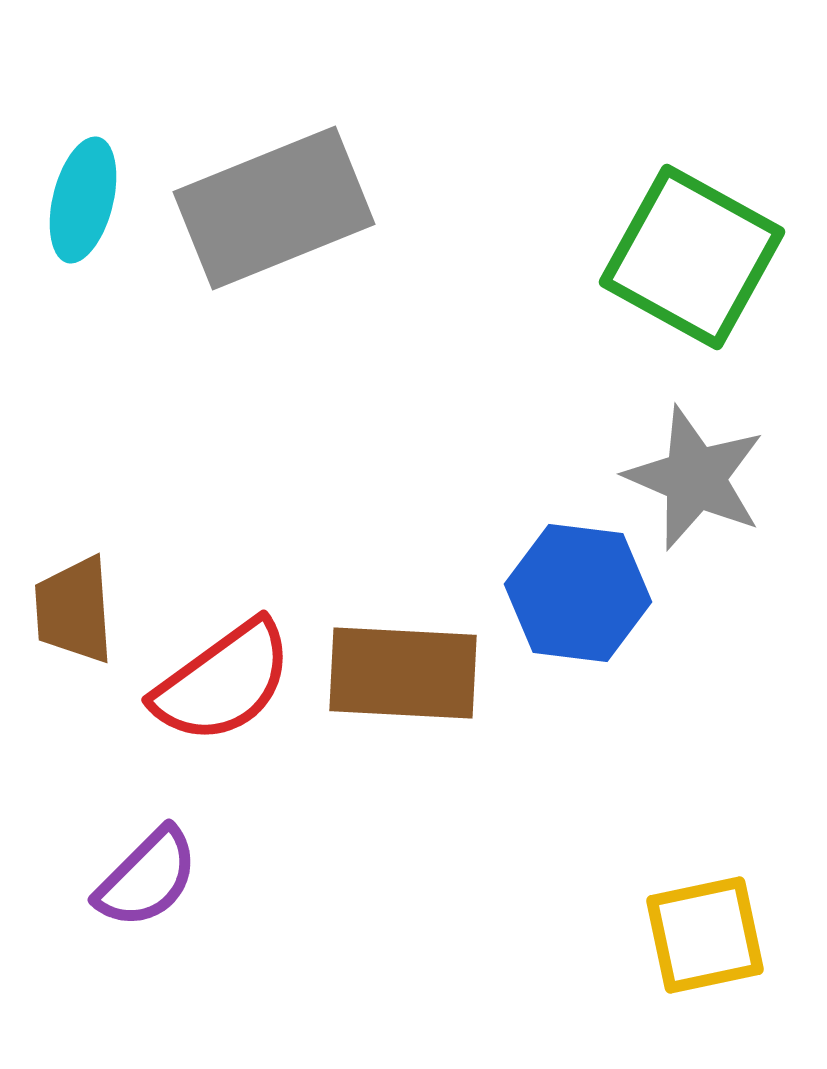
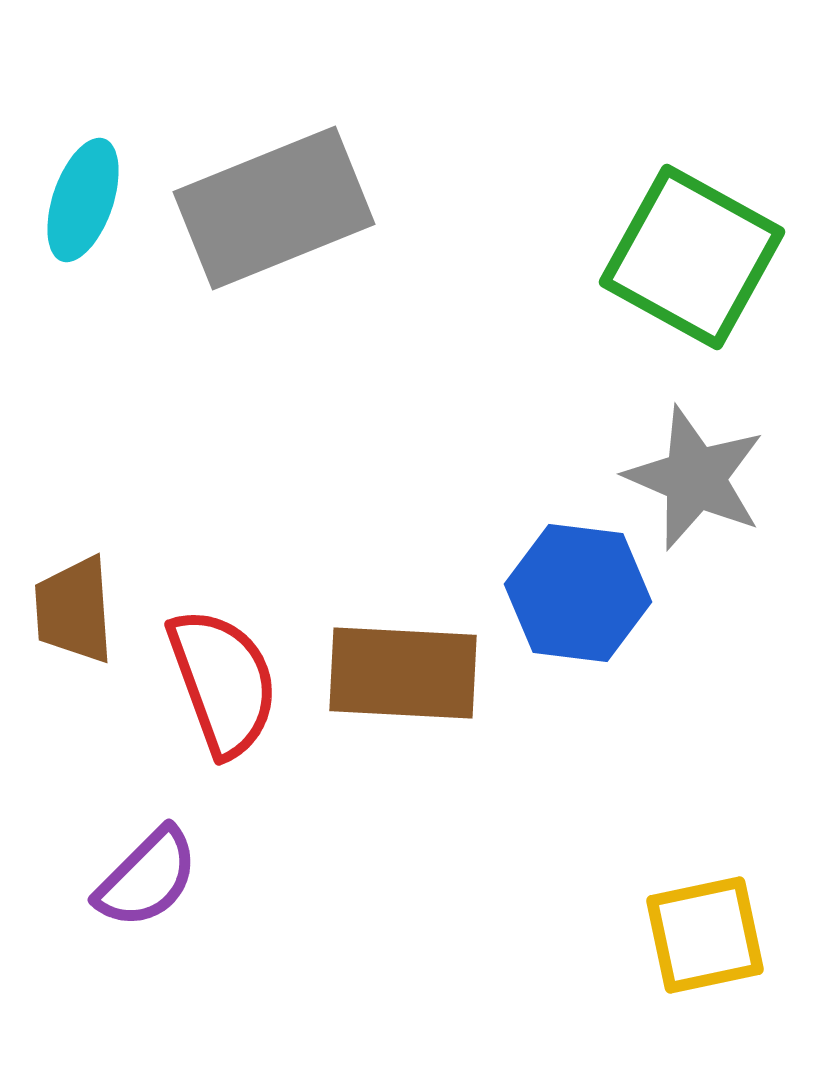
cyan ellipse: rotated 5 degrees clockwise
red semicircle: rotated 74 degrees counterclockwise
